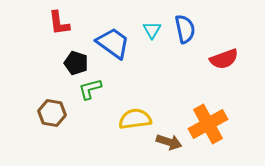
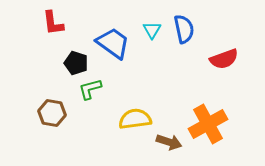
red L-shape: moved 6 px left
blue semicircle: moved 1 px left
